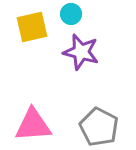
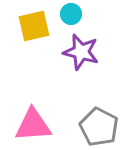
yellow square: moved 2 px right, 1 px up
